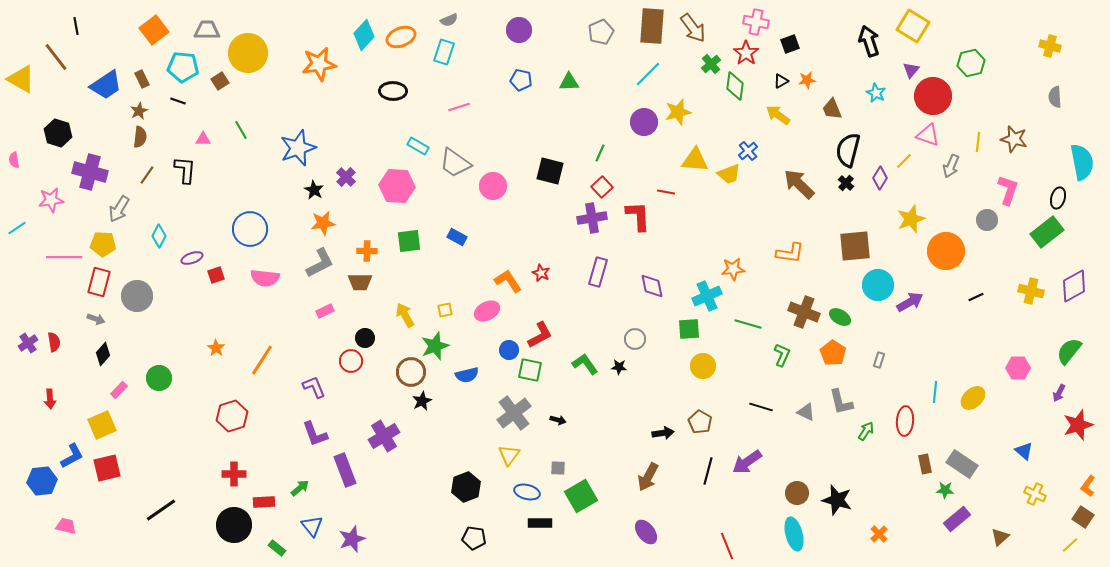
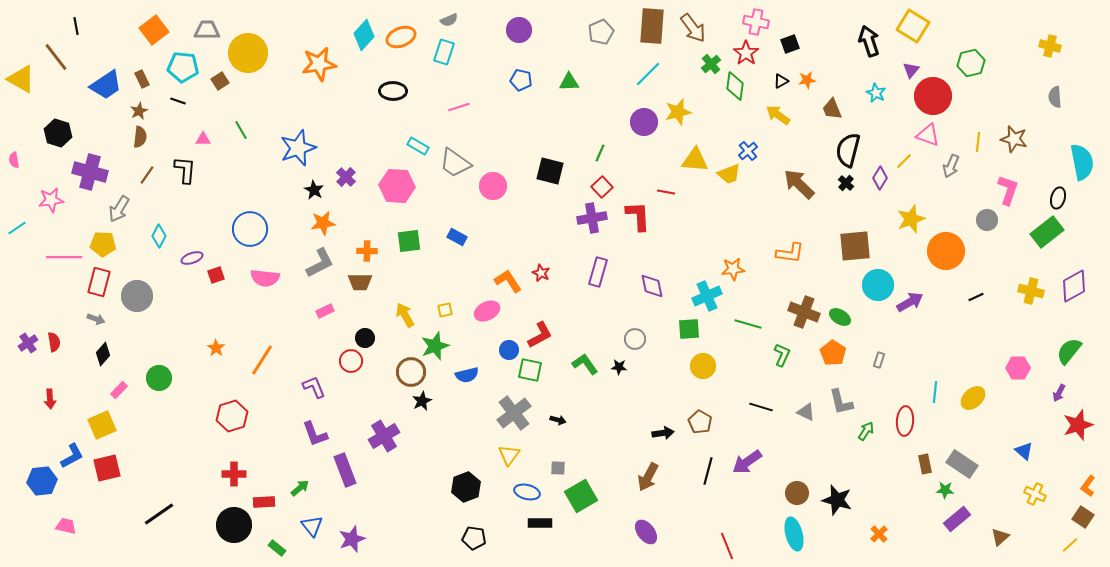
black line at (161, 510): moved 2 px left, 4 px down
